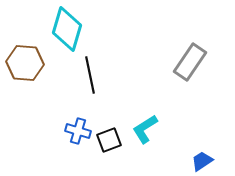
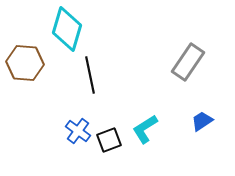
gray rectangle: moved 2 px left
blue cross: rotated 20 degrees clockwise
blue trapezoid: moved 40 px up
